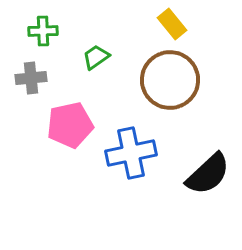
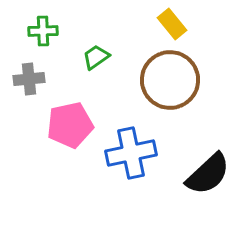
gray cross: moved 2 px left, 1 px down
